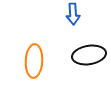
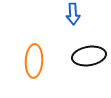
black ellipse: moved 1 px down
